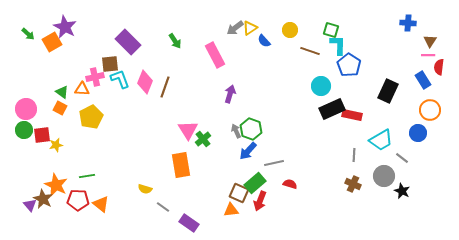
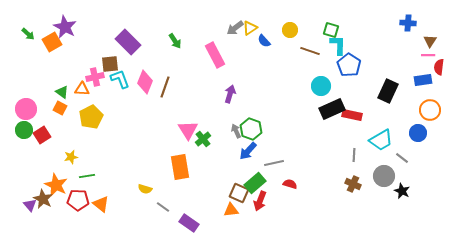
blue rectangle at (423, 80): rotated 66 degrees counterclockwise
red square at (42, 135): rotated 24 degrees counterclockwise
yellow star at (56, 145): moved 15 px right, 12 px down
orange rectangle at (181, 165): moved 1 px left, 2 px down
